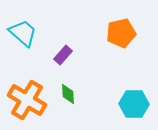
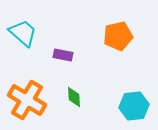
orange pentagon: moved 3 px left, 3 px down
purple rectangle: rotated 60 degrees clockwise
green diamond: moved 6 px right, 3 px down
cyan hexagon: moved 2 px down; rotated 8 degrees counterclockwise
